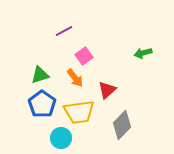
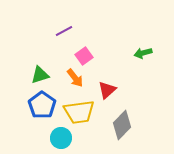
blue pentagon: moved 1 px down
